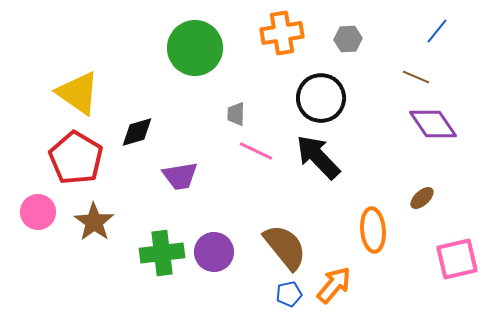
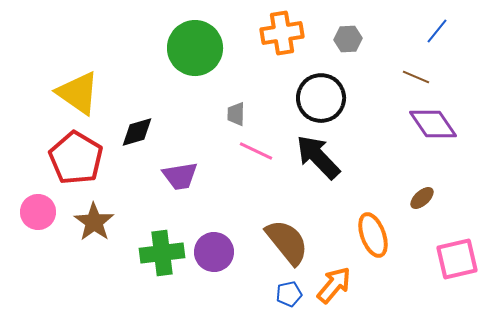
orange ellipse: moved 5 px down; rotated 15 degrees counterclockwise
brown semicircle: moved 2 px right, 5 px up
